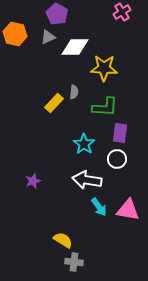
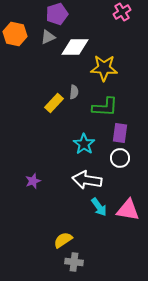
purple pentagon: rotated 25 degrees clockwise
white circle: moved 3 px right, 1 px up
yellow semicircle: rotated 66 degrees counterclockwise
